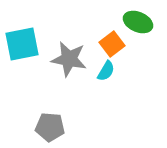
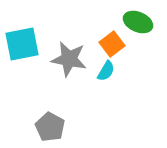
gray pentagon: rotated 24 degrees clockwise
